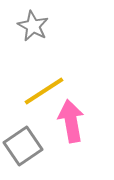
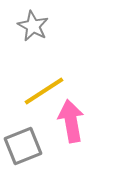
gray square: rotated 12 degrees clockwise
